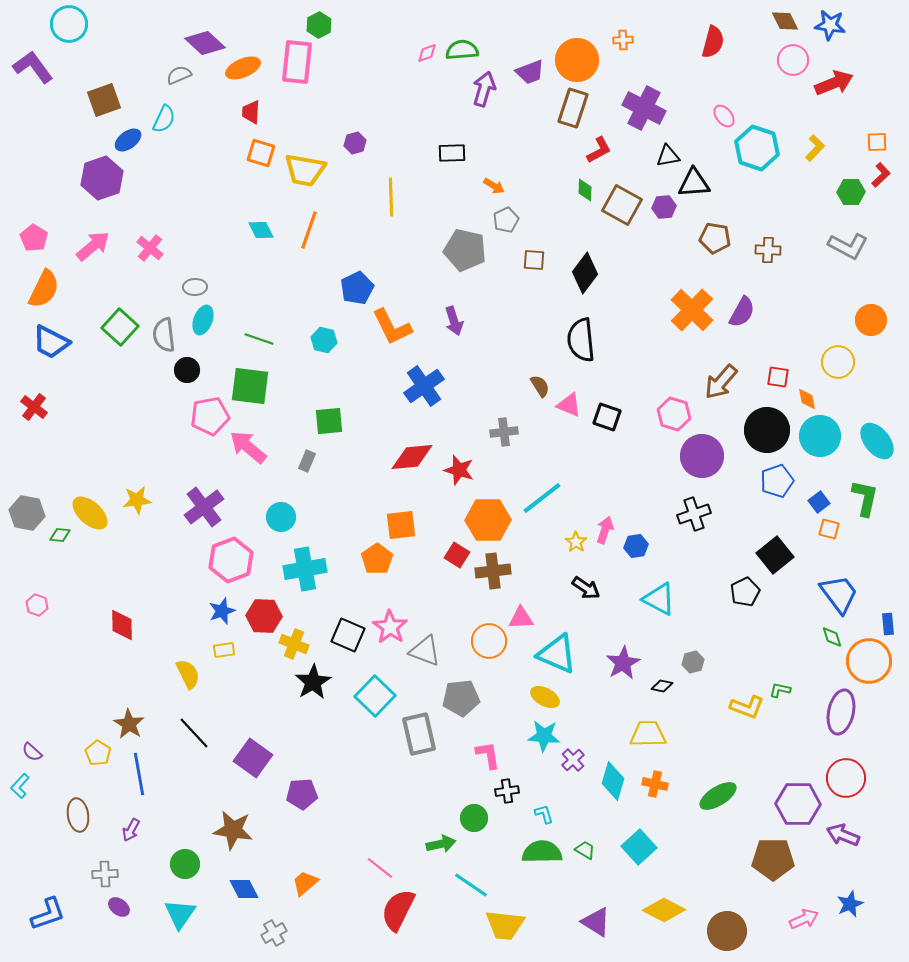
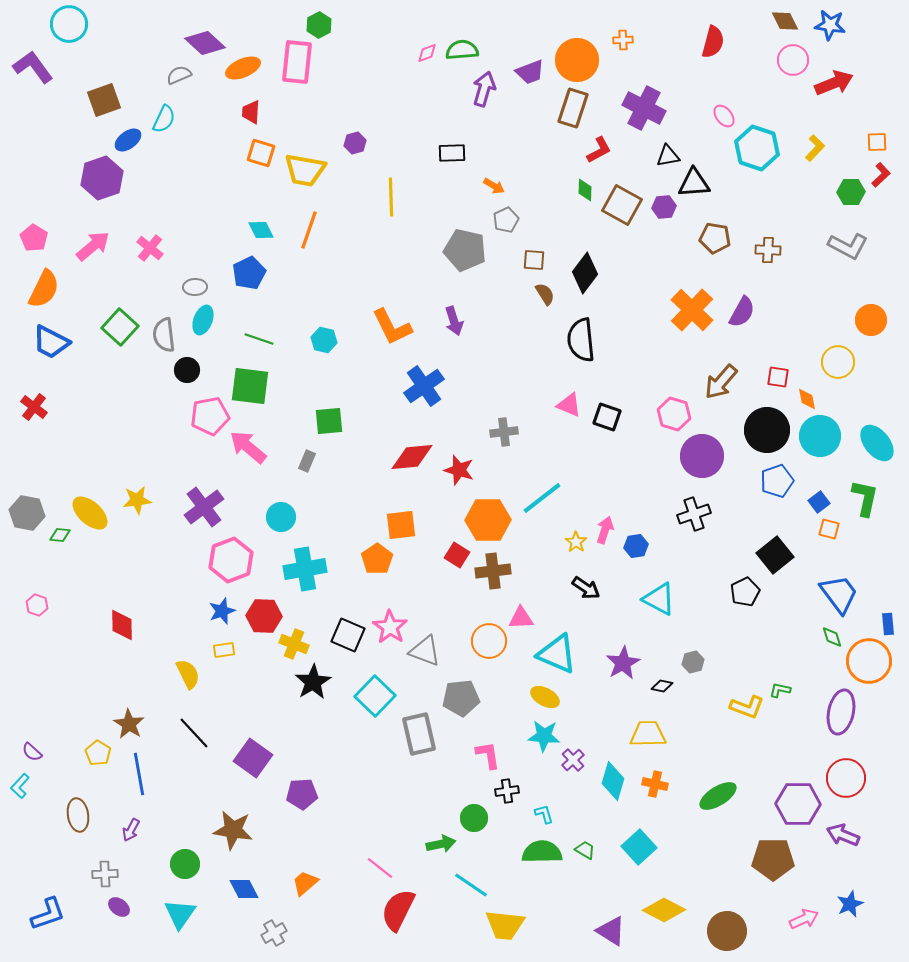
blue pentagon at (357, 288): moved 108 px left, 15 px up
brown semicircle at (540, 386): moved 5 px right, 92 px up
cyan ellipse at (877, 441): moved 2 px down
purple triangle at (596, 922): moved 15 px right, 9 px down
